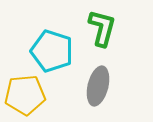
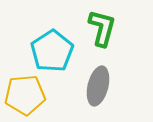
cyan pentagon: rotated 21 degrees clockwise
